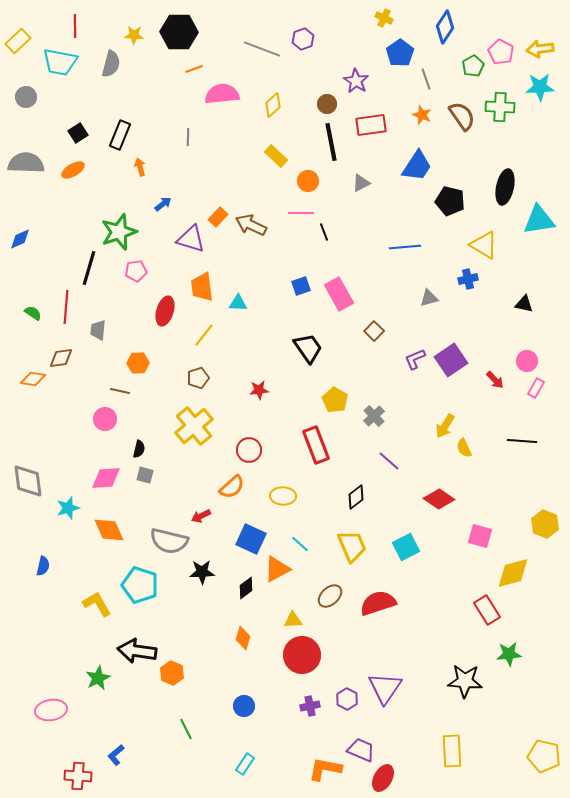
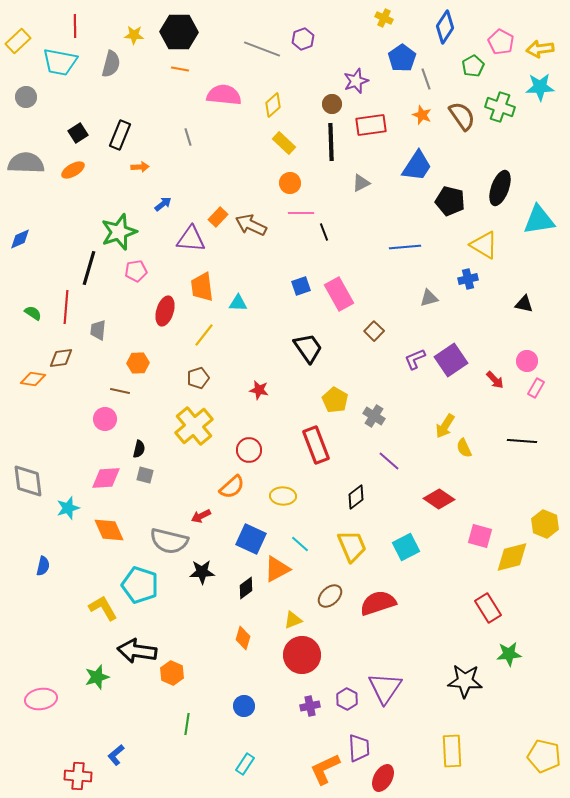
pink pentagon at (501, 52): moved 10 px up
blue pentagon at (400, 53): moved 2 px right, 5 px down
orange line at (194, 69): moved 14 px left; rotated 30 degrees clockwise
purple star at (356, 81): rotated 20 degrees clockwise
pink semicircle at (222, 94): moved 2 px right, 1 px down; rotated 12 degrees clockwise
brown circle at (327, 104): moved 5 px right
green cross at (500, 107): rotated 16 degrees clockwise
gray line at (188, 137): rotated 18 degrees counterclockwise
black line at (331, 142): rotated 9 degrees clockwise
yellow rectangle at (276, 156): moved 8 px right, 13 px up
orange arrow at (140, 167): rotated 102 degrees clockwise
orange circle at (308, 181): moved 18 px left, 2 px down
black ellipse at (505, 187): moved 5 px left, 1 px down; rotated 8 degrees clockwise
purple triangle at (191, 239): rotated 12 degrees counterclockwise
red star at (259, 390): rotated 18 degrees clockwise
gray cross at (374, 416): rotated 15 degrees counterclockwise
yellow diamond at (513, 573): moved 1 px left, 16 px up
yellow L-shape at (97, 604): moved 6 px right, 4 px down
red rectangle at (487, 610): moved 1 px right, 2 px up
yellow triangle at (293, 620): rotated 18 degrees counterclockwise
green star at (98, 678): moved 1 px left, 1 px up; rotated 10 degrees clockwise
pink ellipse at (51, 710): moved 10 px left, 11 px up
green line at (186, 729): moved 1 px right, 5 px up; rotated 35 degrees clockwise
purple trapezoid at (361, 750): moved 2 px left, 2 px up; rotated 64 degrees clockwise
orange L-shape at (325, 769): rotated 36 degrees counterclockwise
